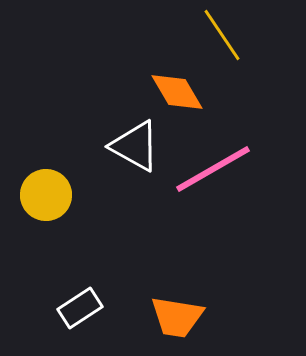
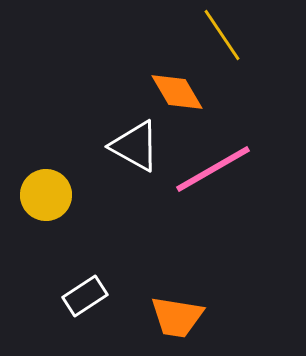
white rectangle: moved 5 px right, 12 px up
